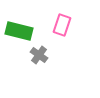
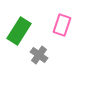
green rectangle: rotated 72 degrees counterclockwise
